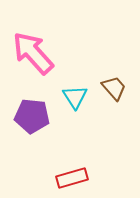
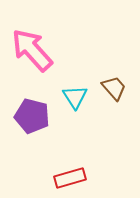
pink arrow: moved 1 px left, 3 px up
purple pentagon: rotated 8 degrees clockwise
red rectangle: moved 2 px left
